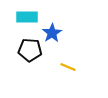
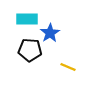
cyan rectangle: moved 2 px down
blue star: moved 2 px left
